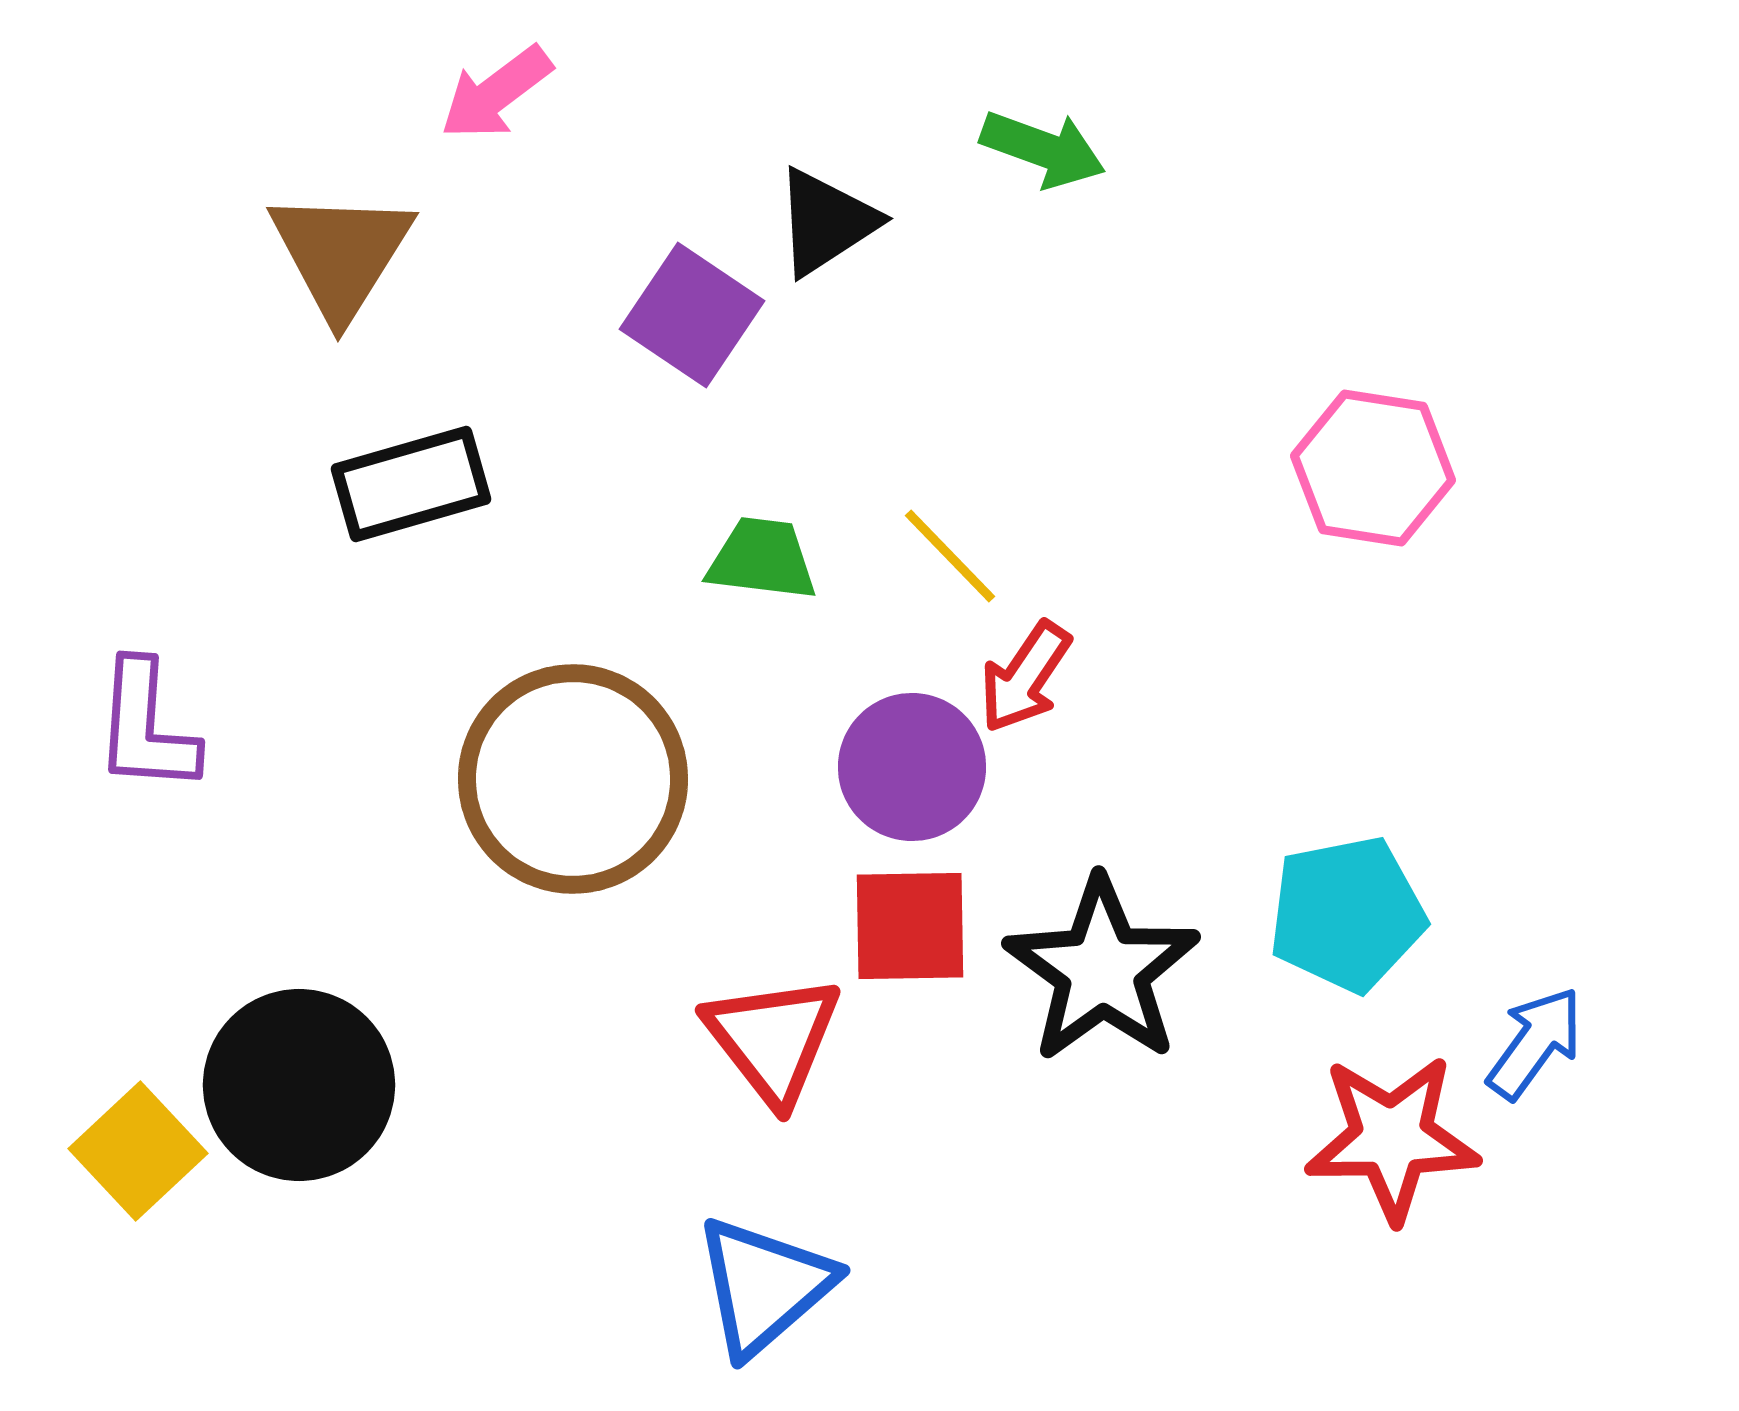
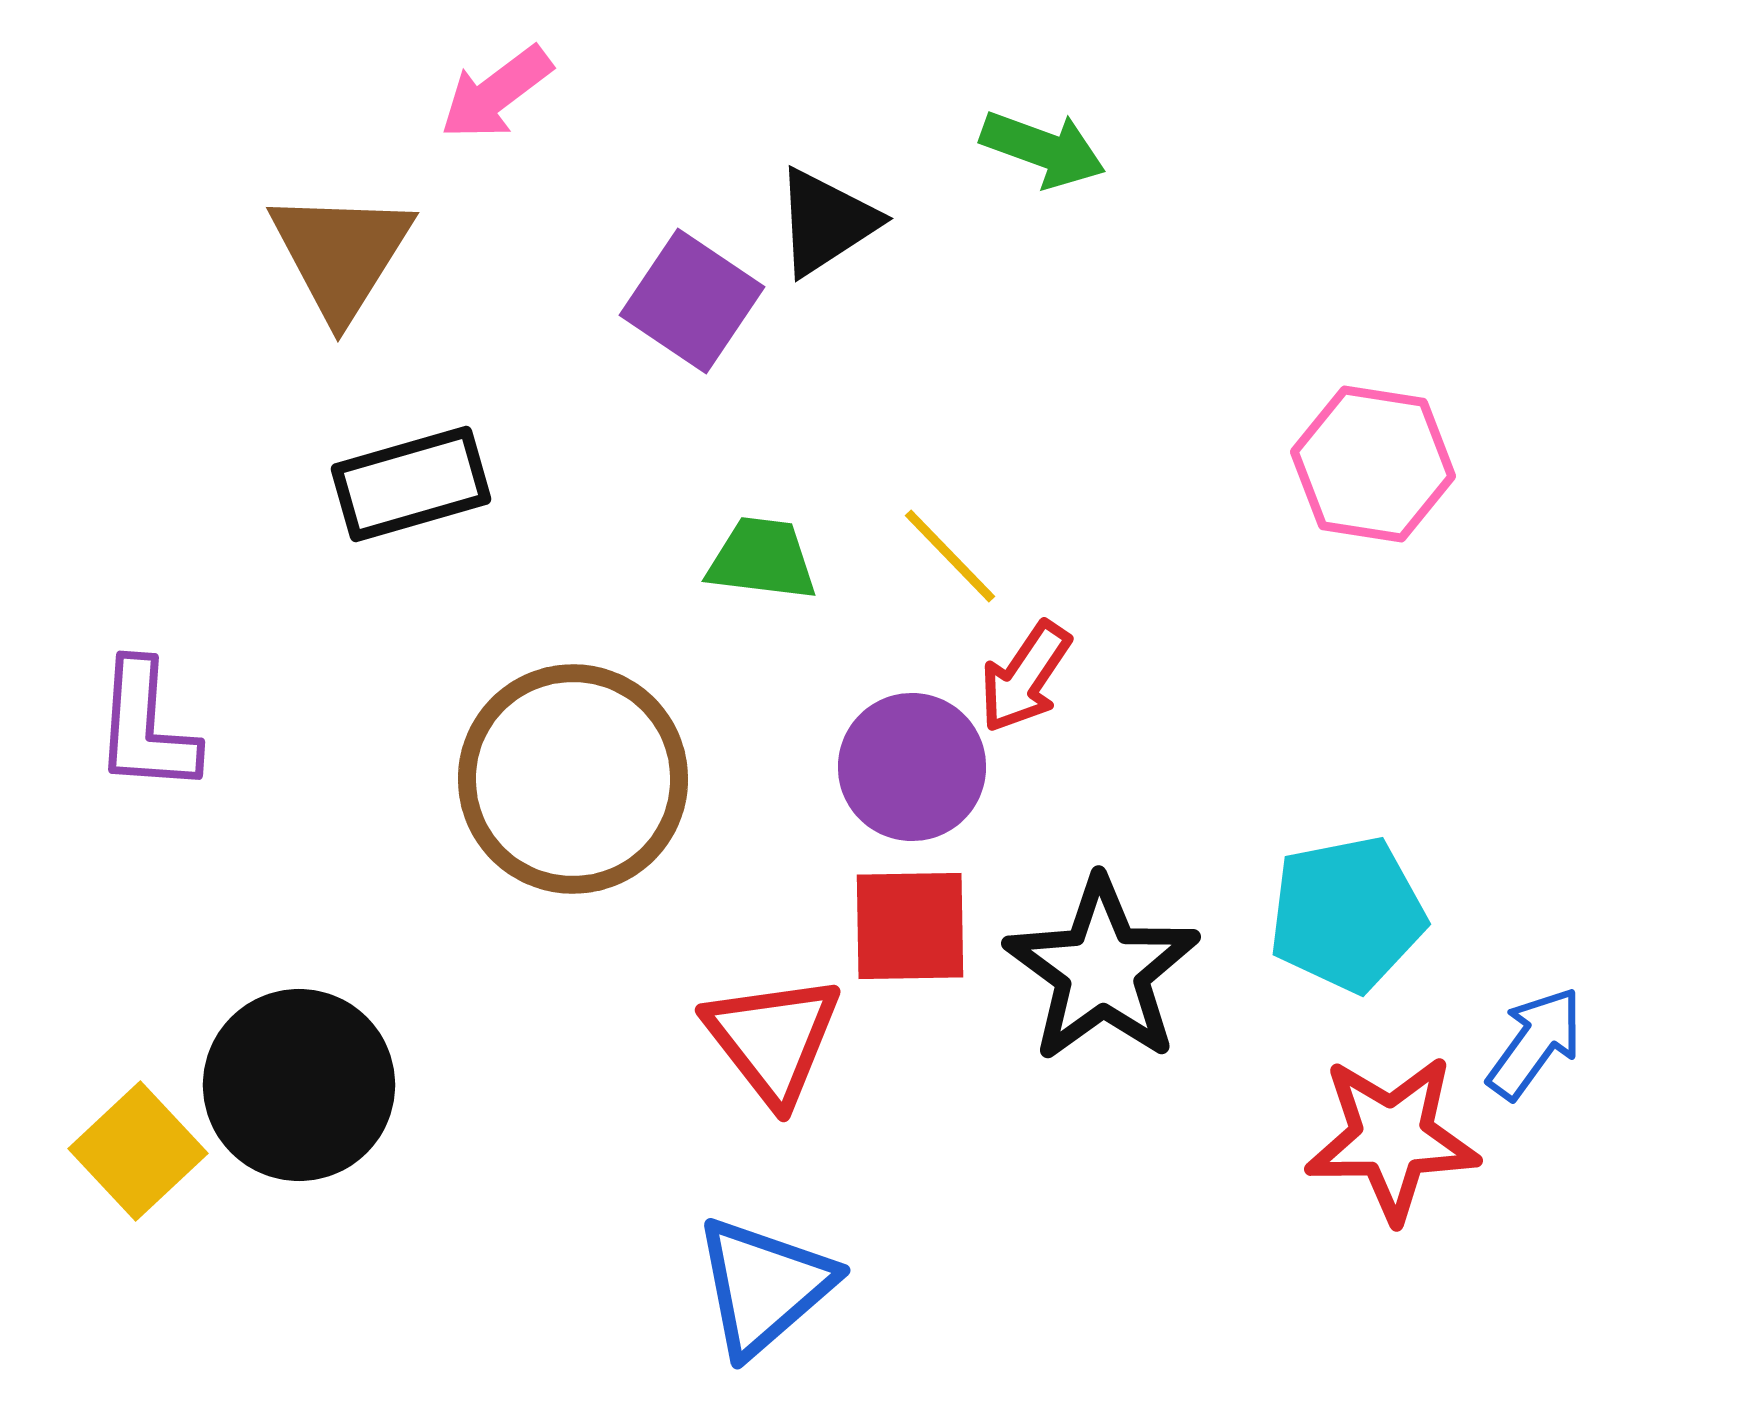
purple square: moved 14 px up
pink hexagon: moved 4 px up
